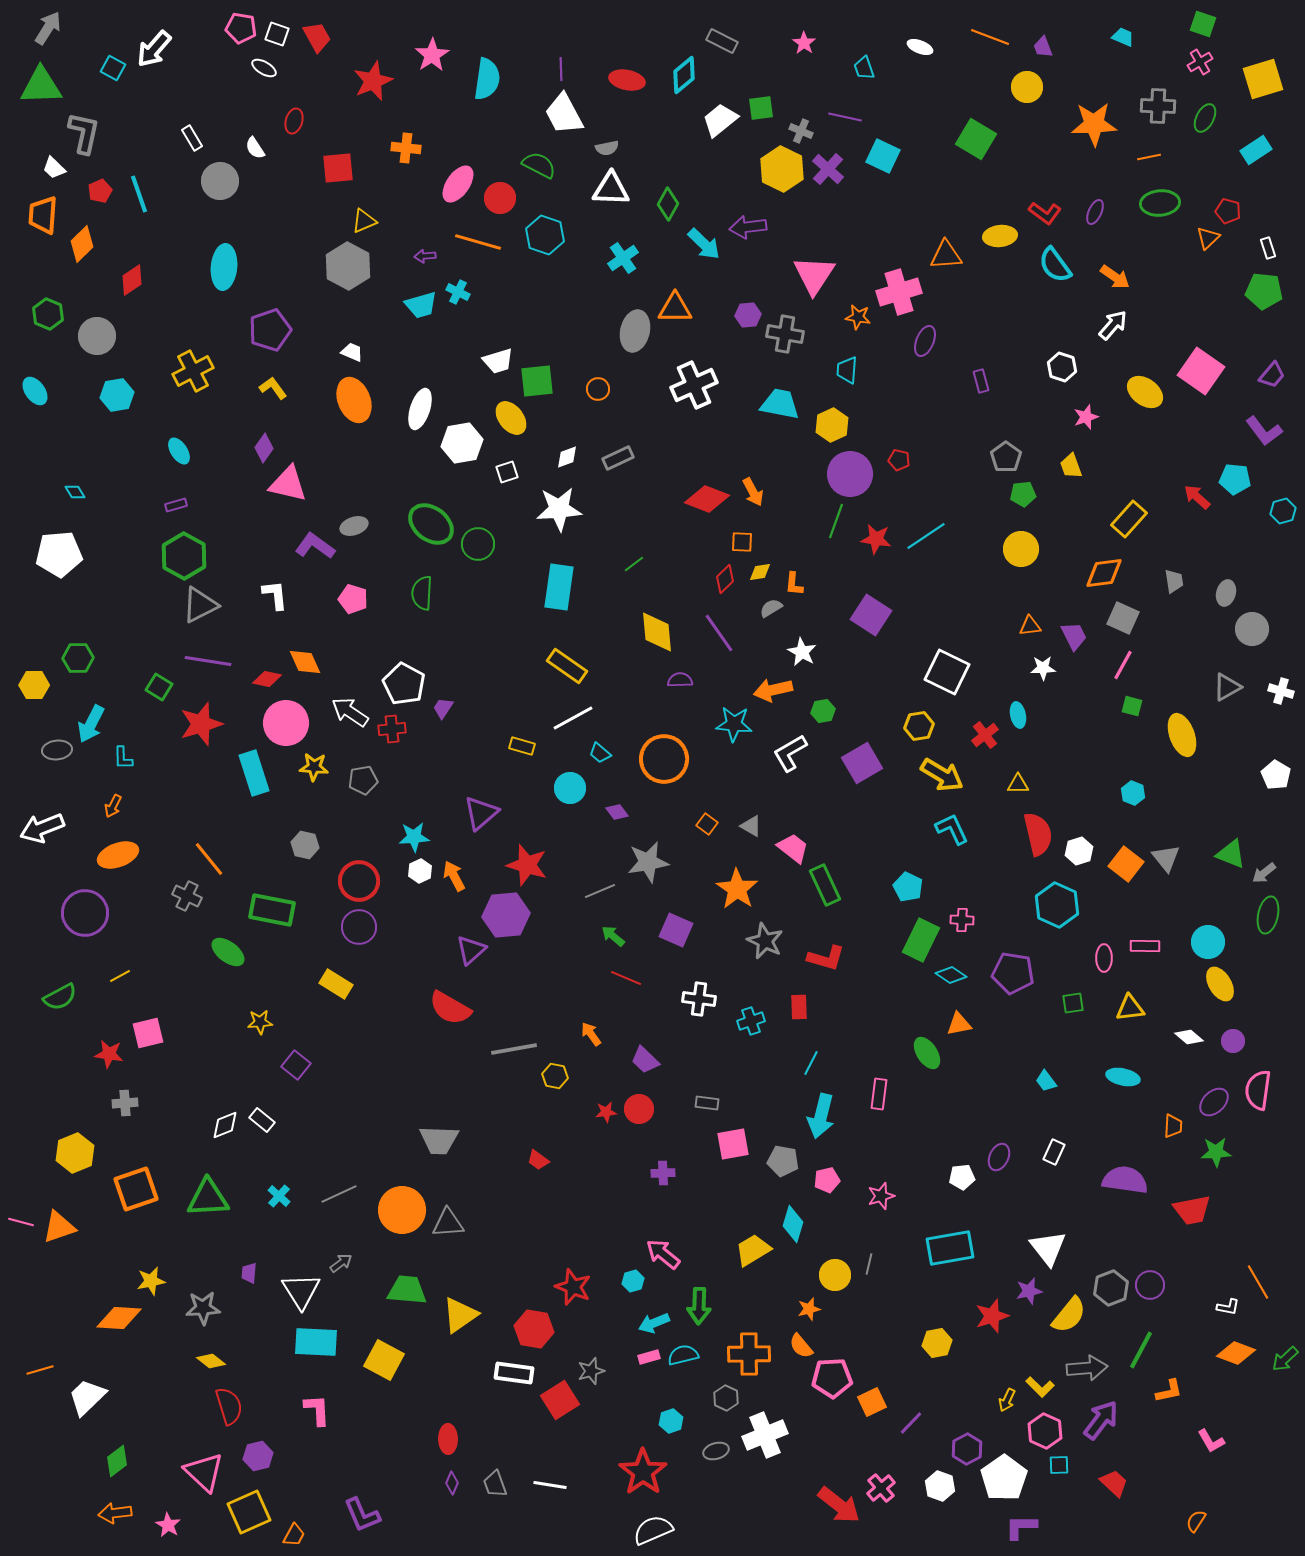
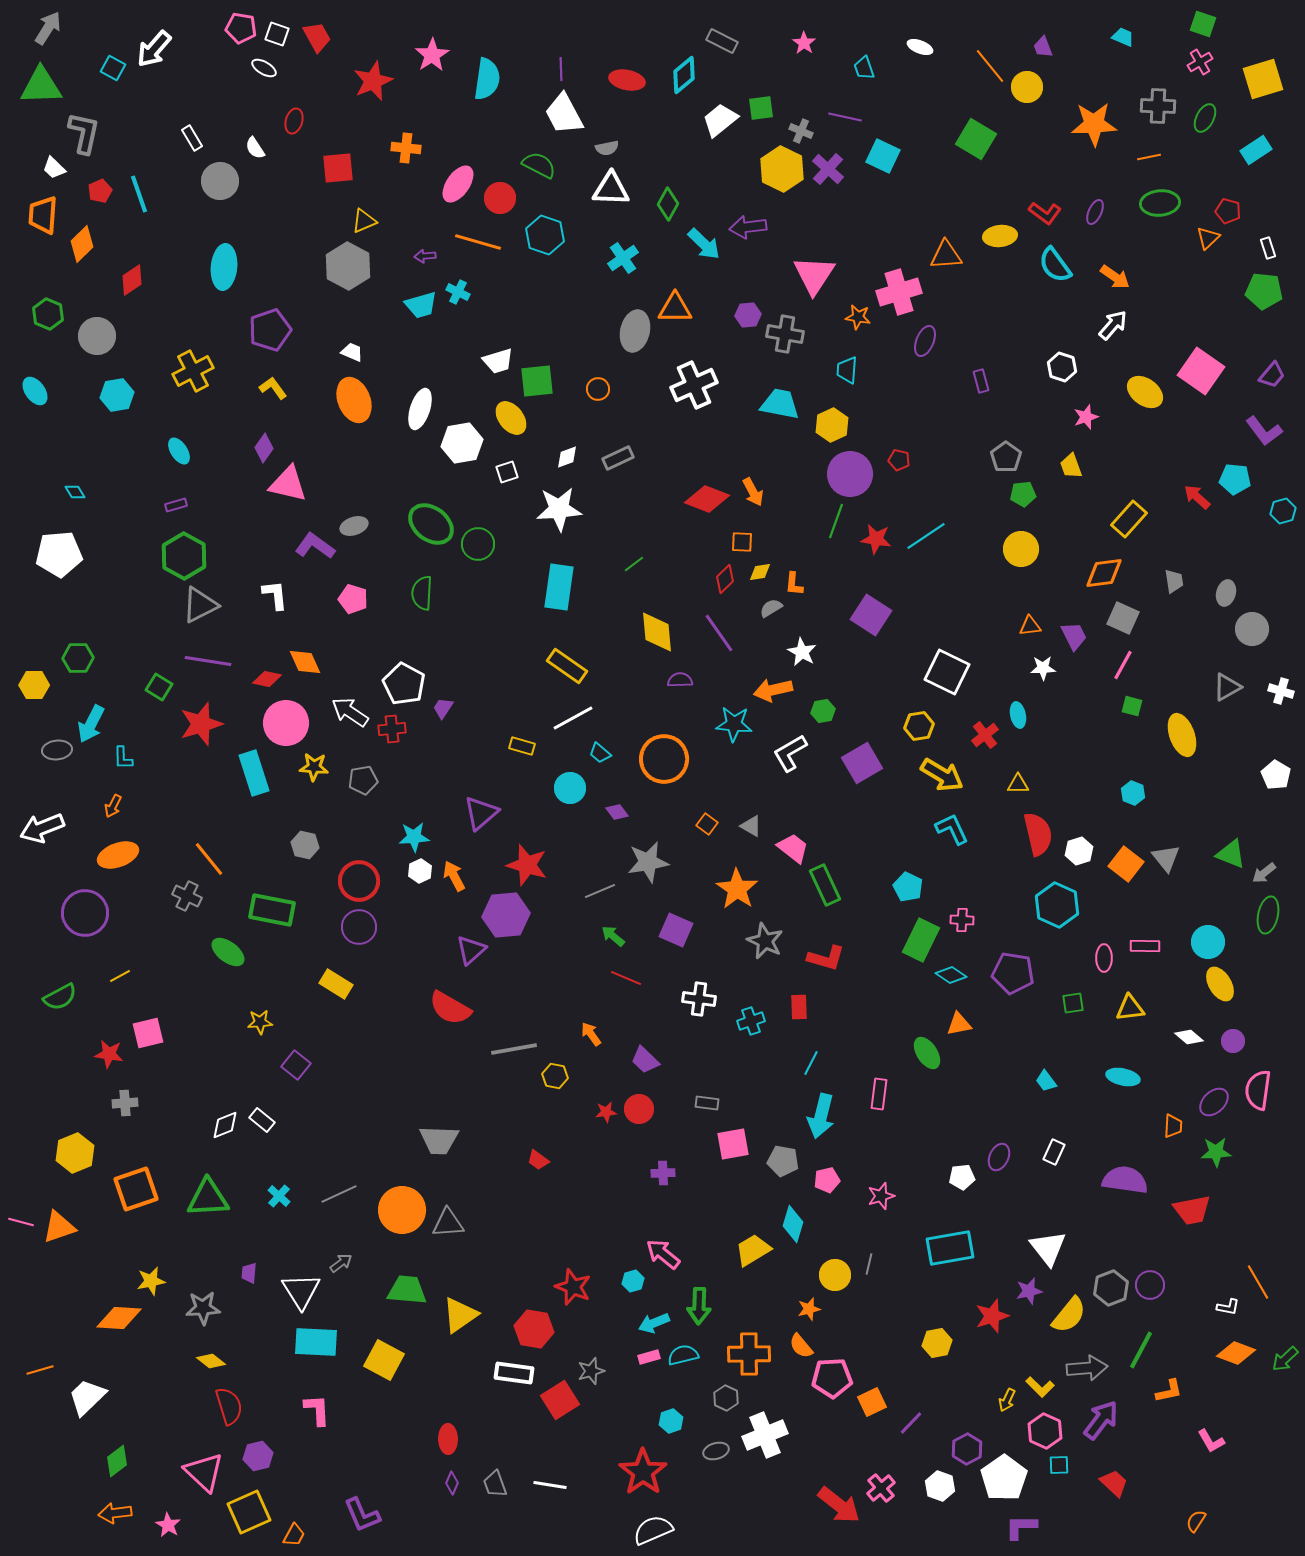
orange line at (990, 37): moved 29 px down; rotated 30 degrees clockwise
